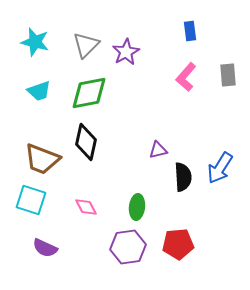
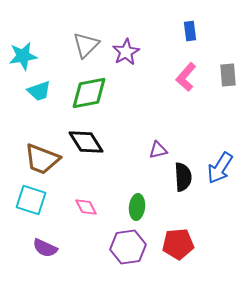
cyan star: moved 12 px left, 14 px down; rotated 24 degrees counterclockwise
black diamond: rotated 45 degrees counterclockwise
